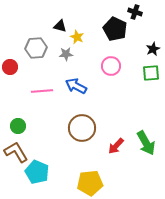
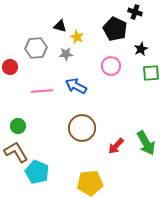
black star: moved 12 px left
